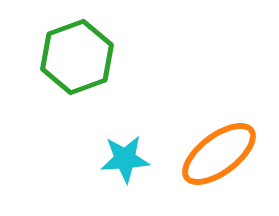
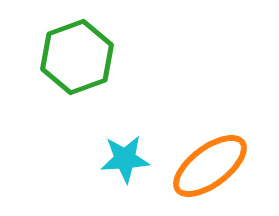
orange ellipse: moved 9 px left, 12 px down
